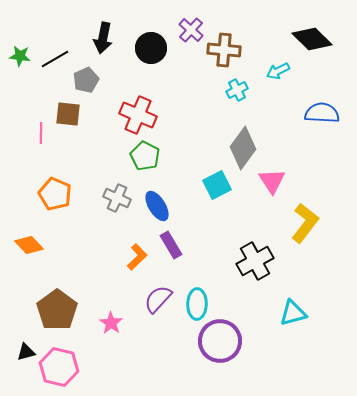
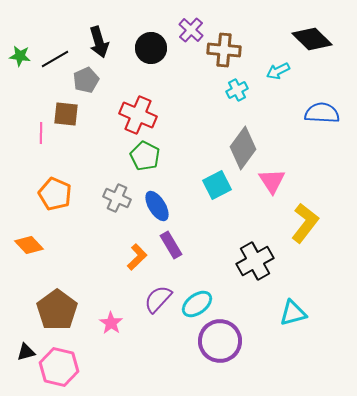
black arrow: moved 4 px left, 4 px down; rotated 28 degrees counterclockwise
brown square: moved 2 px left
cyan ellipse: rotated 52 degrees clockwise
